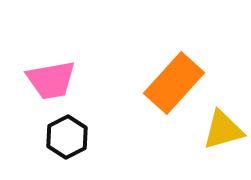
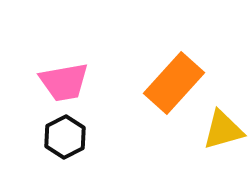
pink trapezoid: moved 13 px right, 2 px down
black hexagon: moved 2 px left
